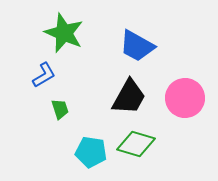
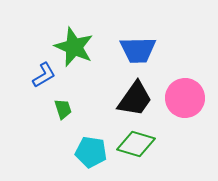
green star: moved 10 px right, 14 px down
blue trapezoid: moved 1 px right, 4 px down; rotated 30 degrees counterclockwise
black trapezoid: moved 6 px right, 2 px down; rotated 6 degrees clockwise
green trapezoid: moved 3 px right
